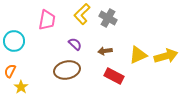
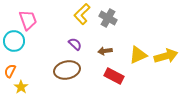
pink trapezoid: moved 19 px left; rotated 30 degrees counterclockwise
